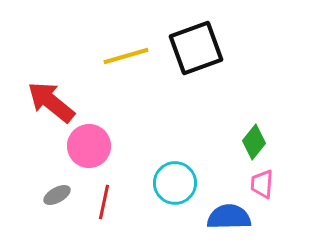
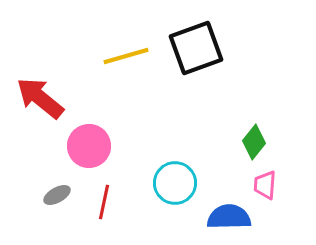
red arrow: moved 11 px left, 4 px up
pink trapezoid: moved 3 px right, 1 px down
